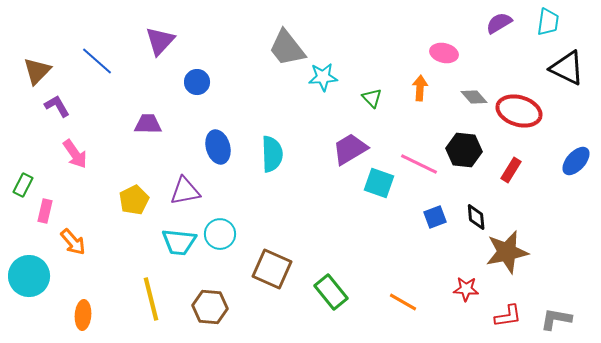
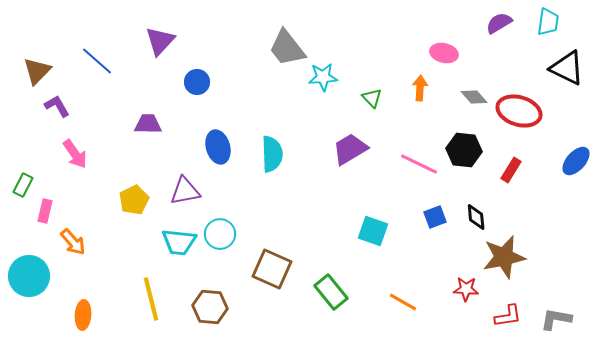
cyan square at (379, 183): moved 6 px left, 48 px down
brown star at (507, 252): moved 3 px left, 5 px down
